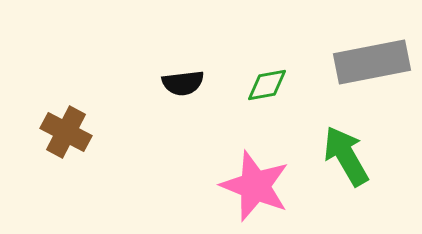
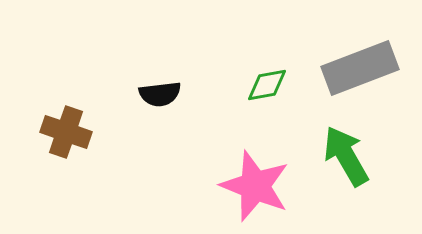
gray rectangle: moved 12 px left, 6 px down; rotated 10 degrees counterclockwise
black semicircle: moved 23 px left, 11 px down
brown cross: rotated 9 degrees counterclockwise
